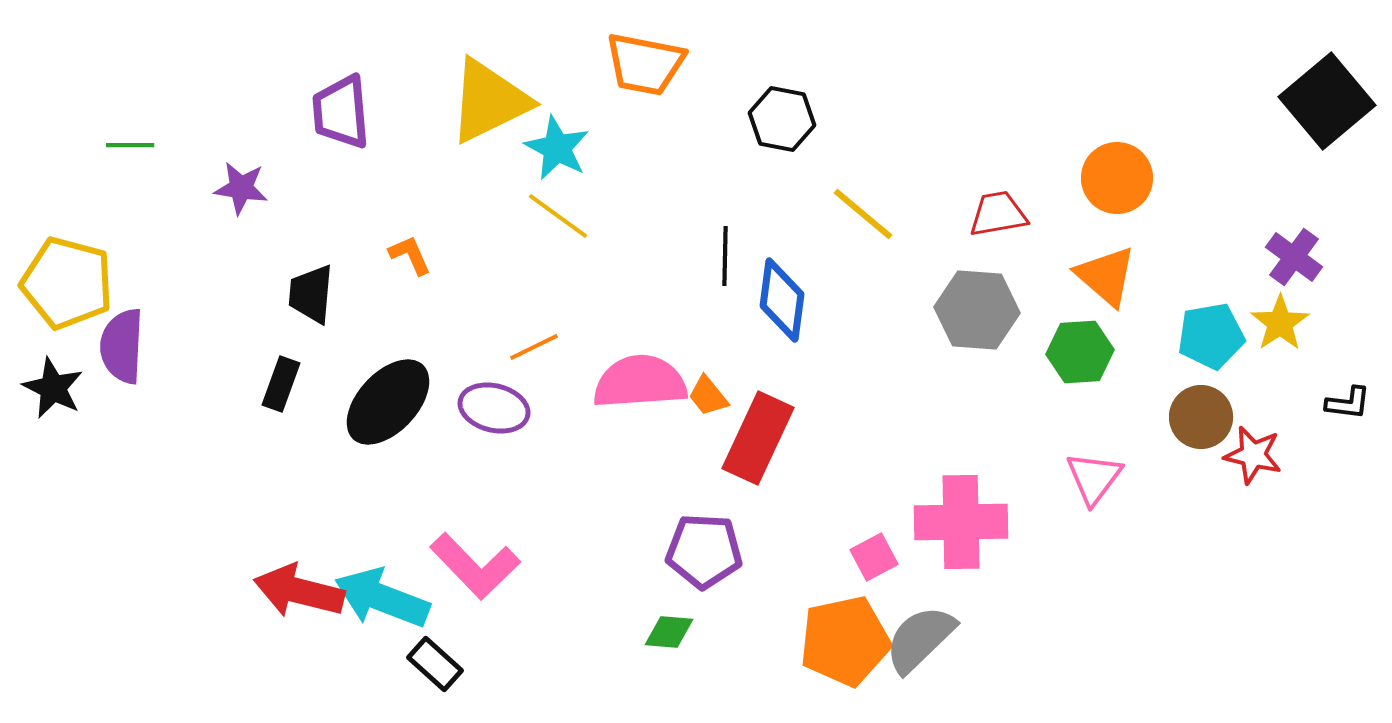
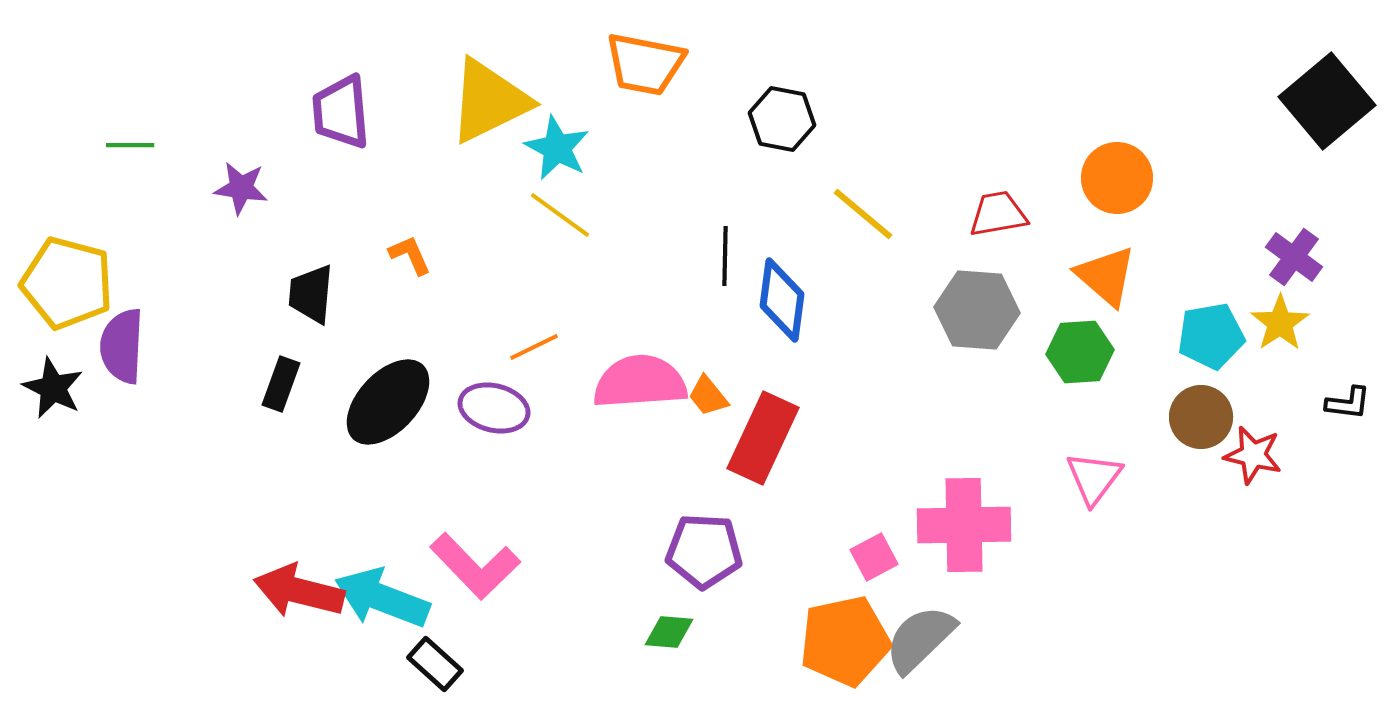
yellow line at (558, 216): moved 2 px right, 1 px up
red rectangle at (758, 438): moved 5 px right
pink cross at (961, 522): moved 3 px right, 3 px down
